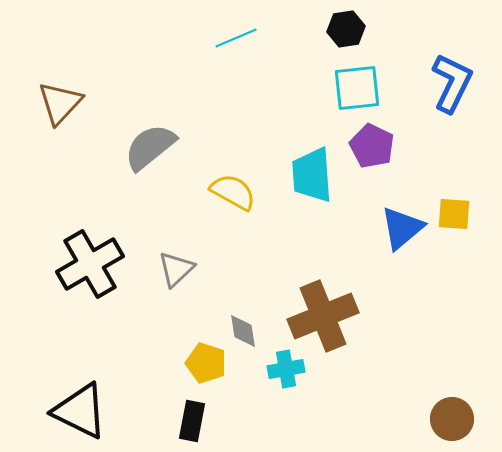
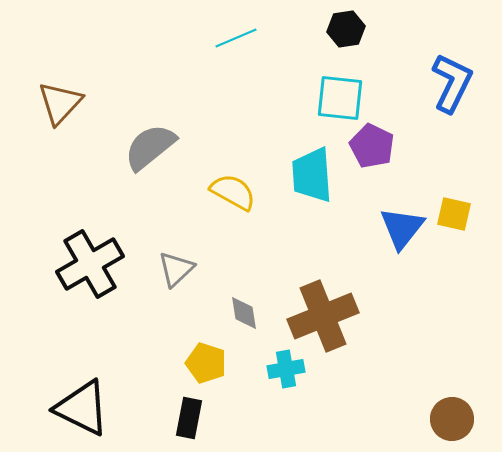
cyan square: moved 17 px left, 10 px down; rotated 12 degrees clockwise
yellow square: rotated 9 degrees clockwise
blue triangle: rotated 12 degrees counterclockwise
gray diamond: moved 1 px right, 18 px up
black triangle: moved 2 px right, 3 px up
black rectangle: moved 3 px left, 3 px up
